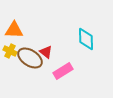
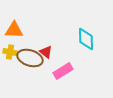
yellow cross: moved 1 px down; rotated 16 degrees counterclockwise
brown ellipse: rotated 15 degrees counterclockwise
